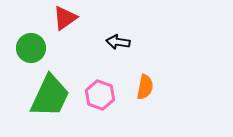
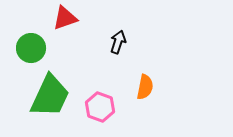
red triangle: rotated 16 degrees clockwise
black arrow: rotated 100 degrees clockwise
pink hexagon: moved 12 px down
